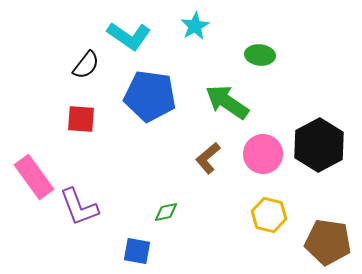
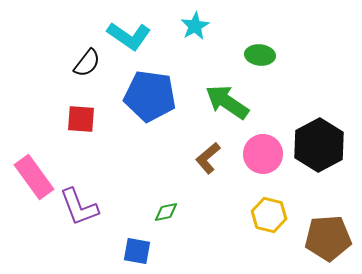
black semicircle: moved 1 px right, 2 px up
brown pentagon: moved 4 px up; rotated 12 degrees counterclockwise
